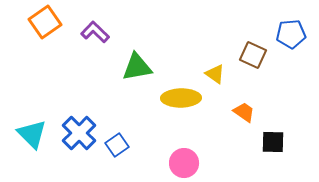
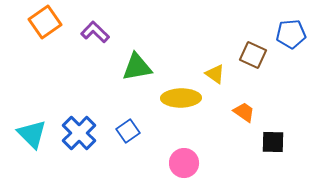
blue square: moved 11 px right, 14 px up
